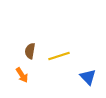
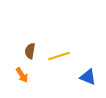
blue triangle: rotated 24 degrees counterclockwise
